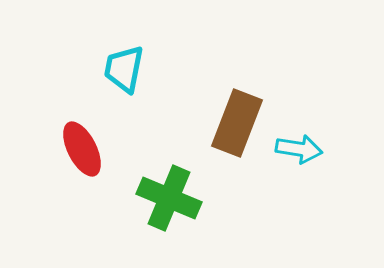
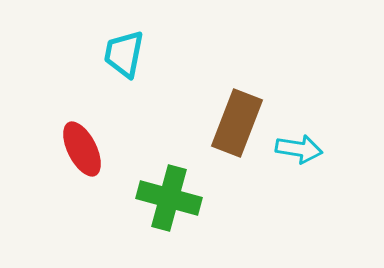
cyan trapezoid: moved 15 px up
green cross: rotated 8 degrees counterclockwise
